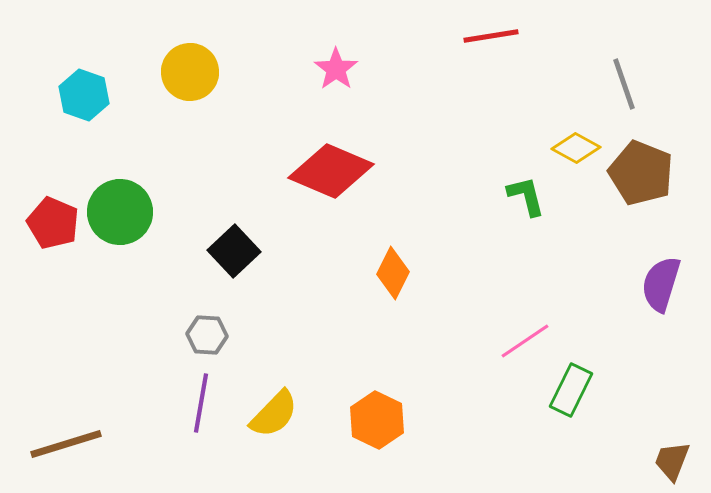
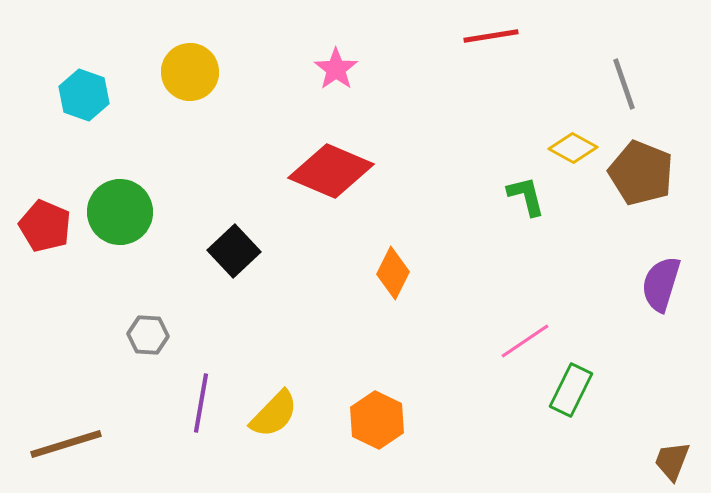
yellow diamond: moved 3 px left
red pentagon: moved 8 px left, 3 px down
gray hexagon: moved 59 px left
